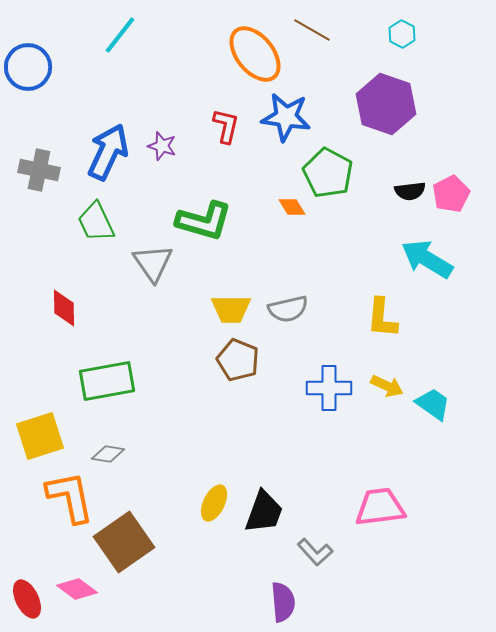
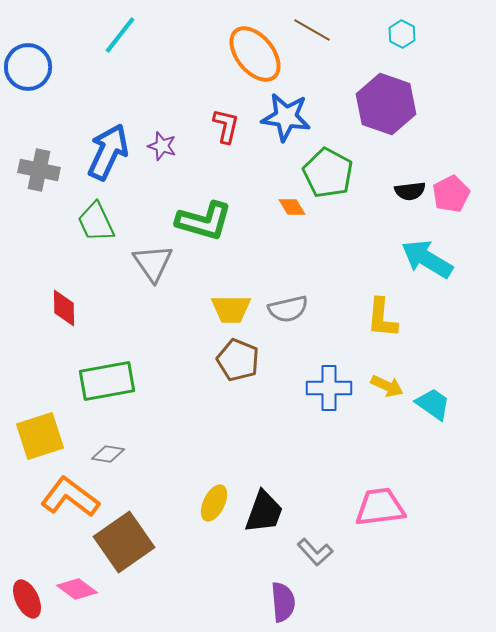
orange L-shape: rotated 42 degrees counterclockwise
